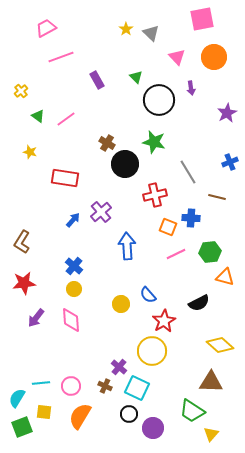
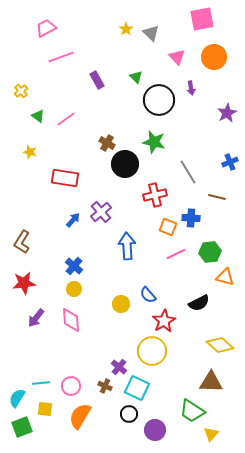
yellow square at (44, 412): moved 1 px right, 3 px up
purple circle at (153, 428): moved 2 px right, 2 px down
